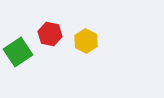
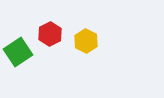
red hexagon: rotated 20 degrees clockwise
